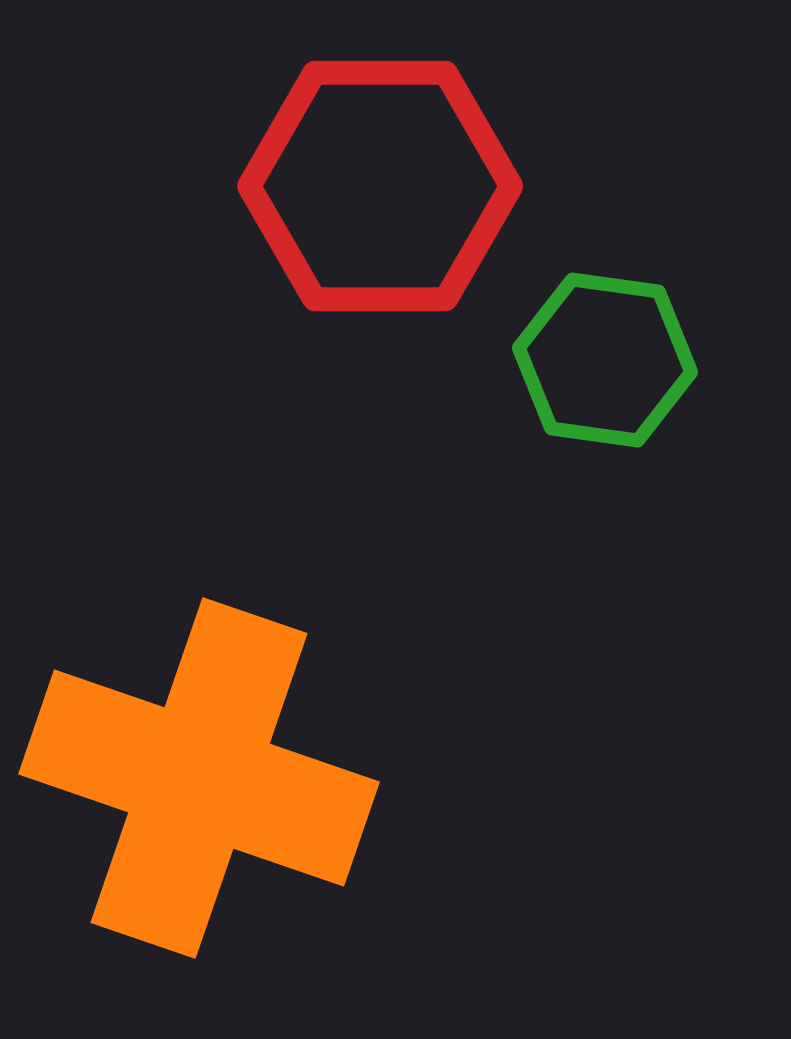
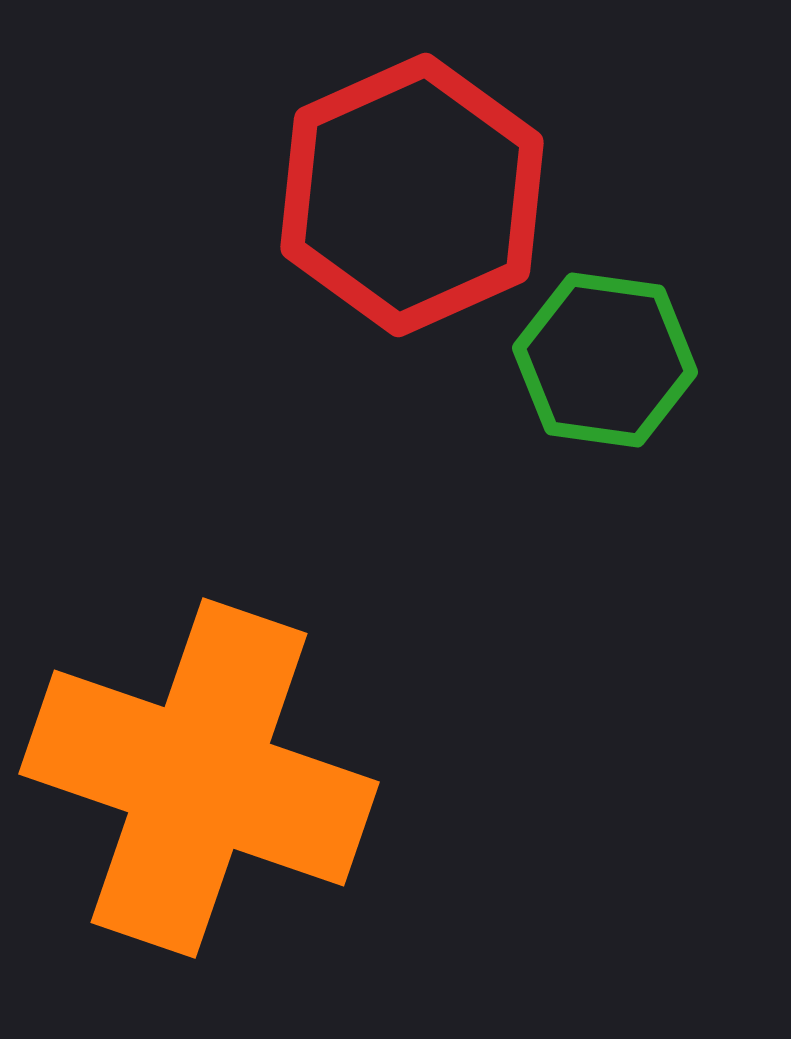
red hexagon: moved 32 px right, 9 px down; rotated 24 degrees counterclockwise
